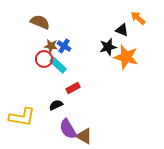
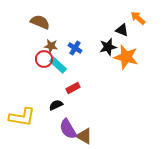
blue cross: moved 11 px right, 2 px down
